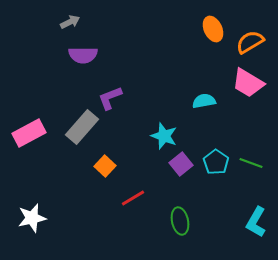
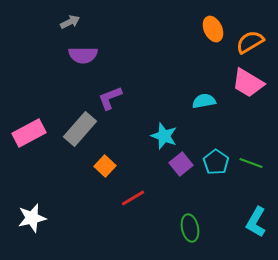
gray rectangle: moved 2 px left, 2 px down
green ellipse: moved 10 px right, 7 px down
